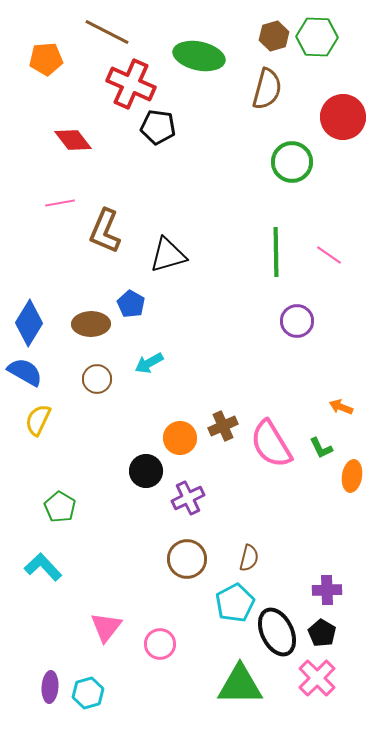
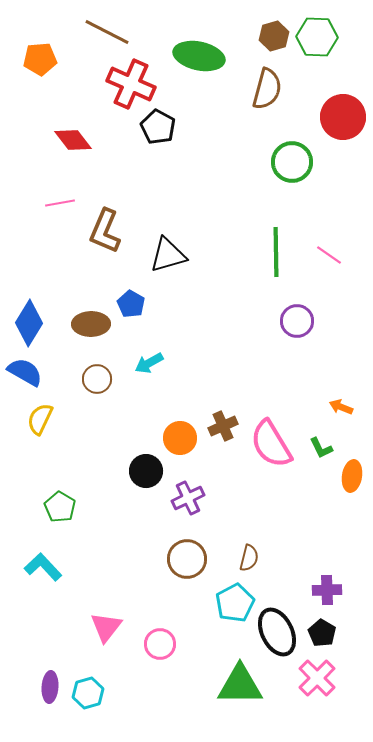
orange pentagon at (46, 59): moved 6 px left
black pentagon at (158, 127): rotated 20 degrees clockwise
yellow semicircle at (38, 420): moved 2 px right, 1 px up
